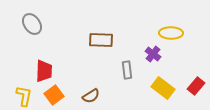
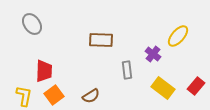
yellow ellipse: moved 7 px right, 3 px down; rotated 50 degrees counterclockwise
